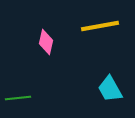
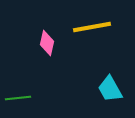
yellow line: moved 8 px left, 1 px down
pink diamond: moved 1 px right, 1 px down
